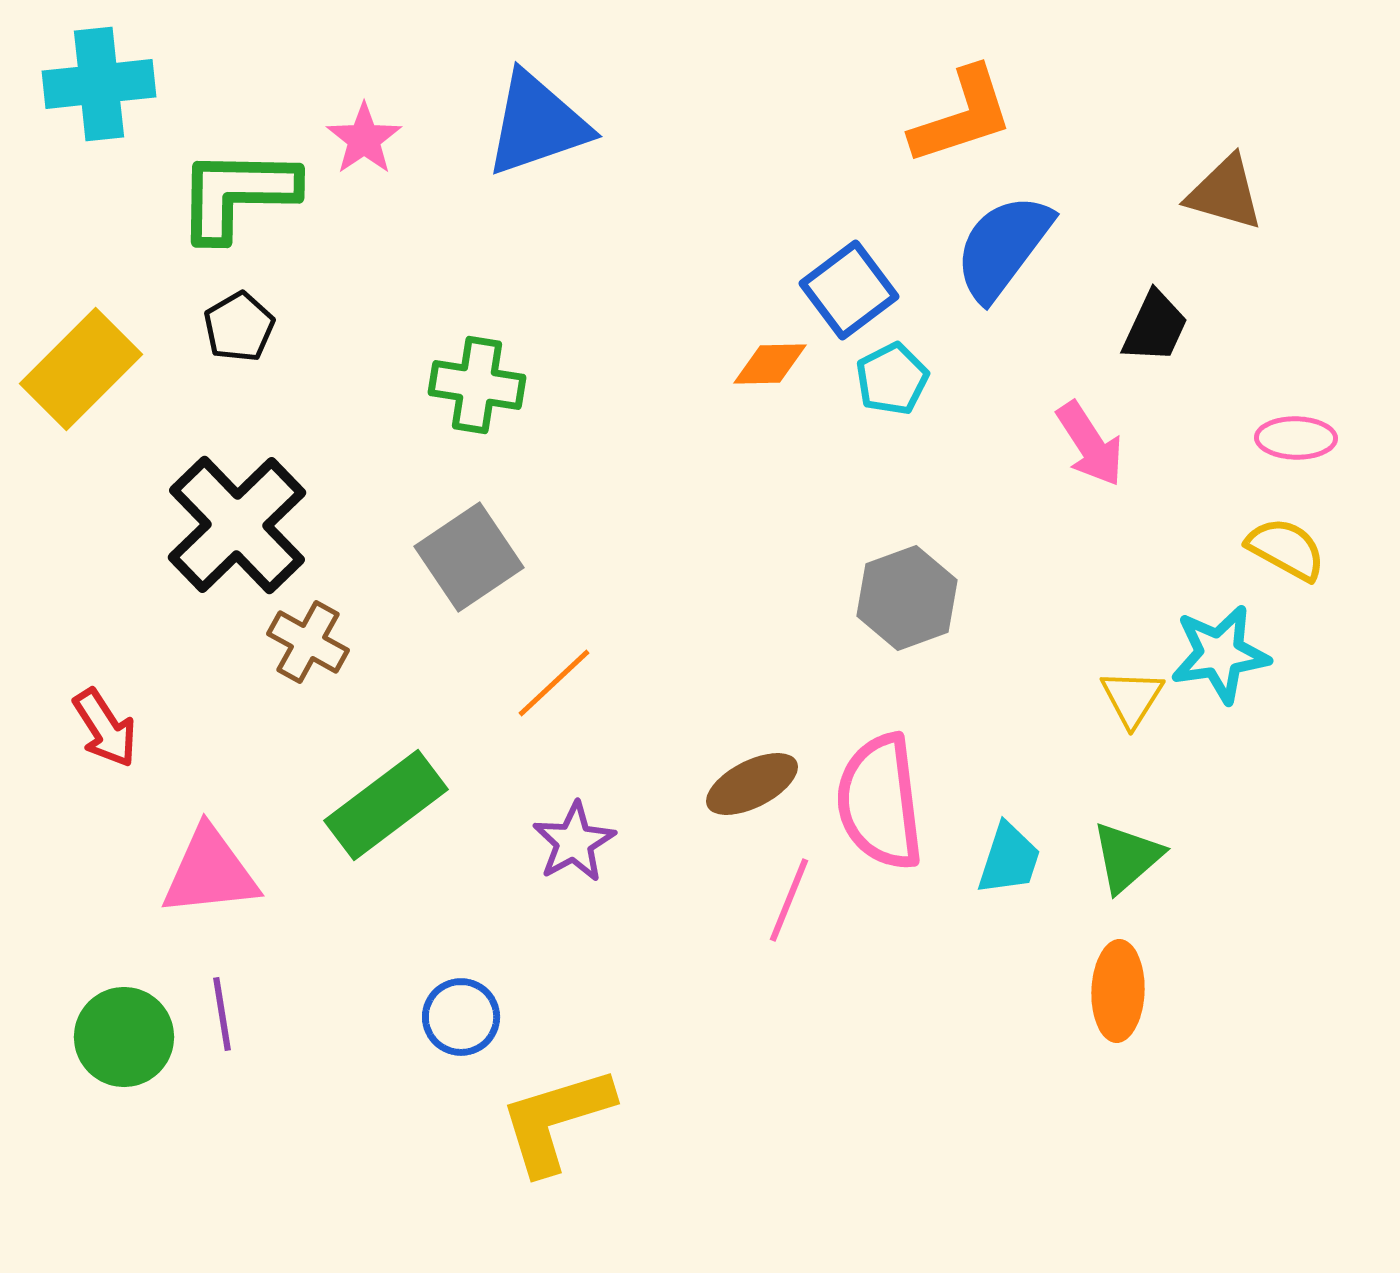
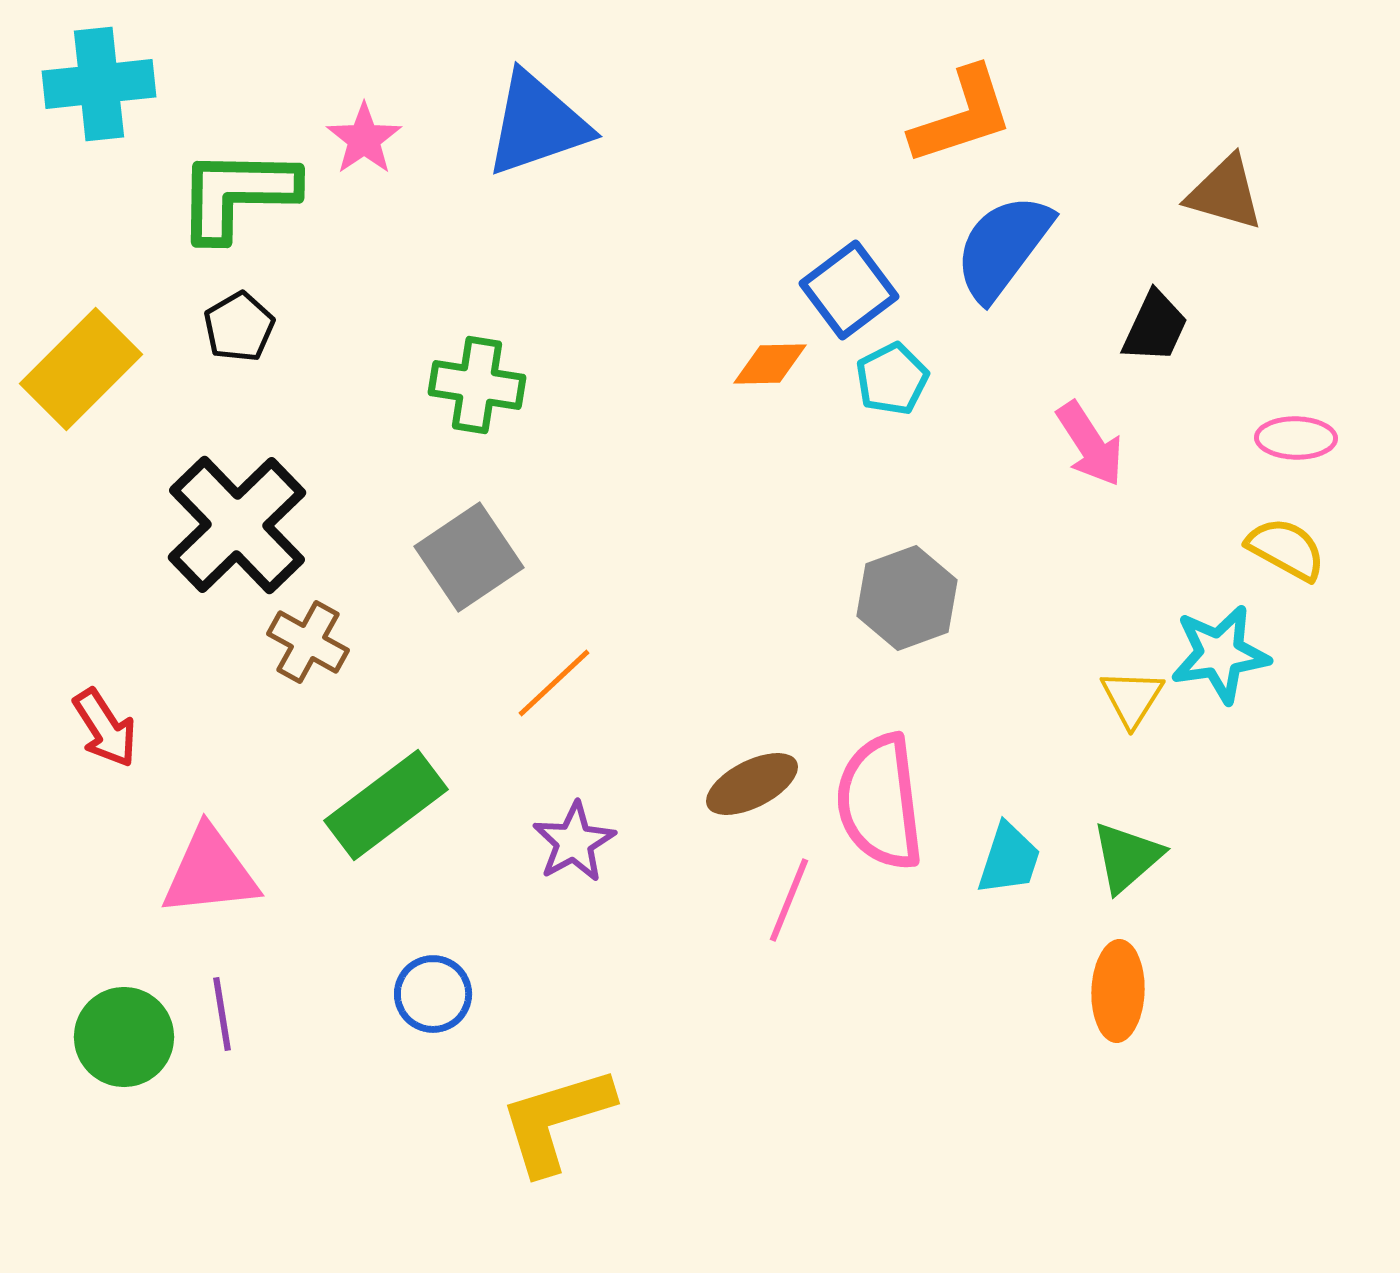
blue circle: moved 28 px left, 23 px up
